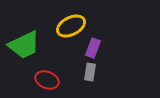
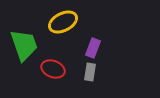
yellow ellipse: moved 8 px left, 4 px up
green trapezoid: rotated 84 degrees counterclockwise
red ellipse: moved 6 px right, 11 px up
